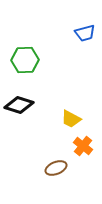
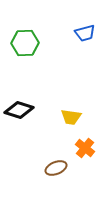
green hexagon: moved 17 px up
black diamond: moved 5 px down
yellow trapezoid: moved 2 px up; rotated 20 degrees counterclockwise
orange cross: moved 2 px right, 2 px down
